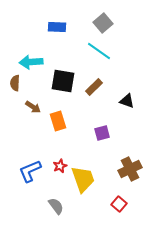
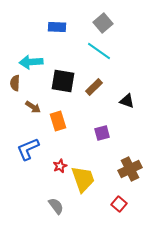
blue L-shape: moved 2 px left, 22 px up
